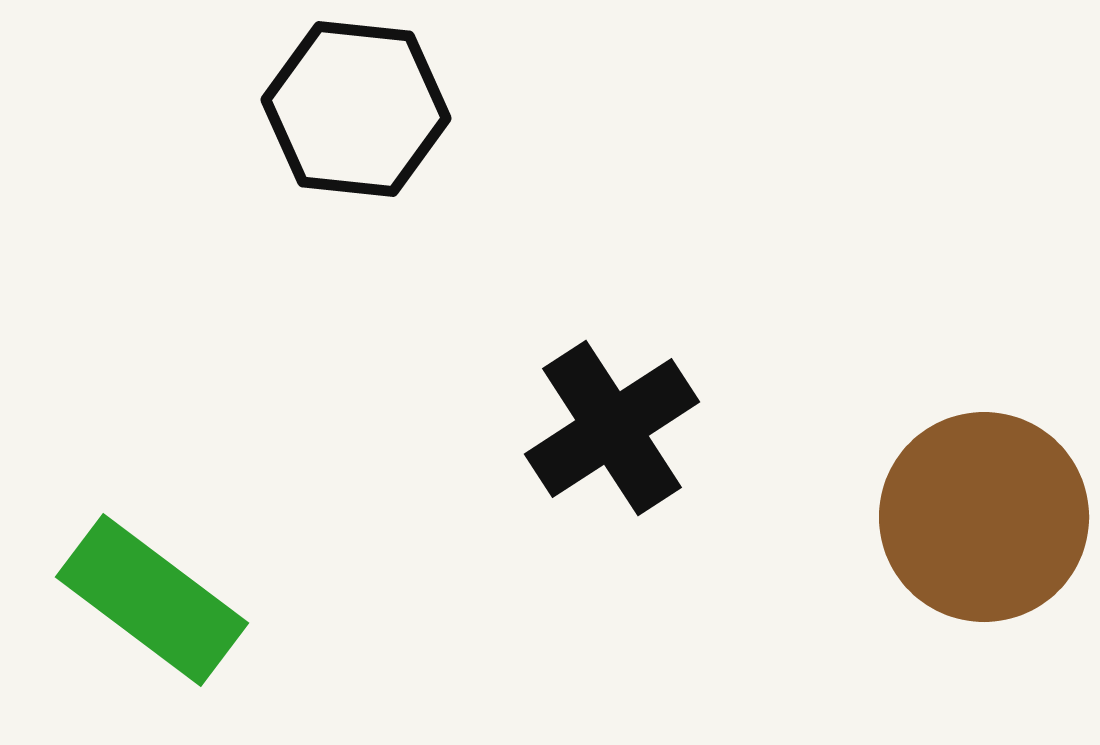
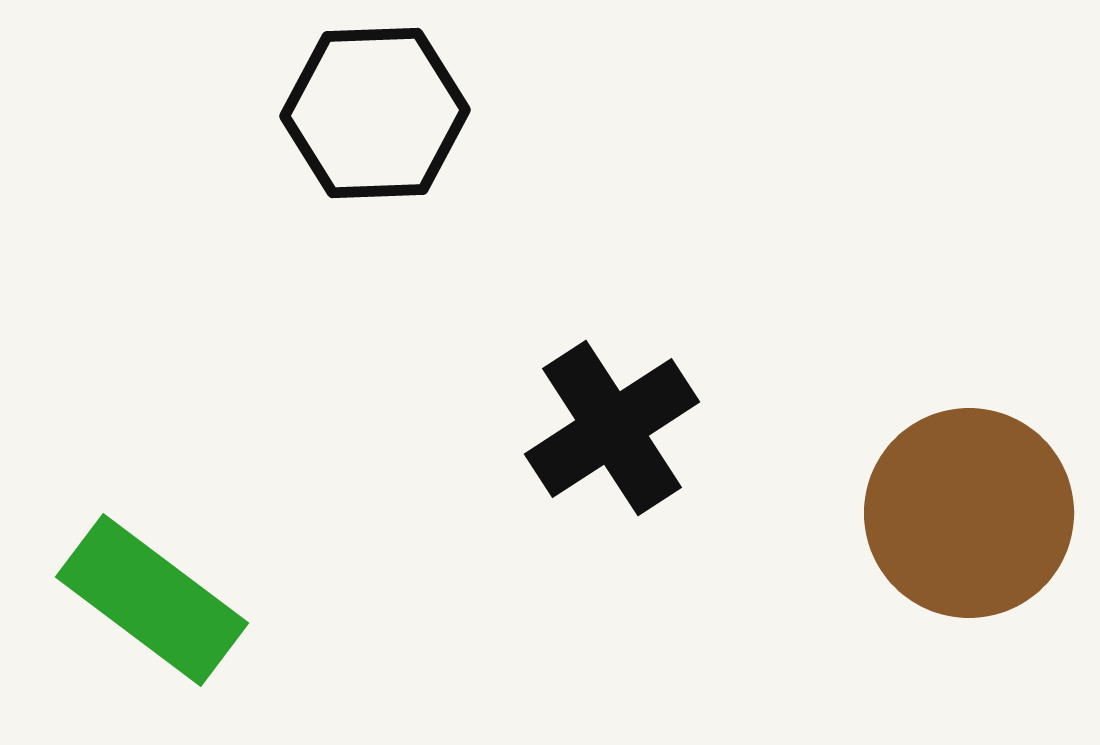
black hexagon: moved 19 px right, 4 px down; rotated 8 degrees counterclockwise
brown circle: moved 15 px left, 4 px up
